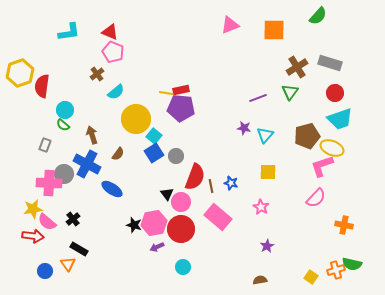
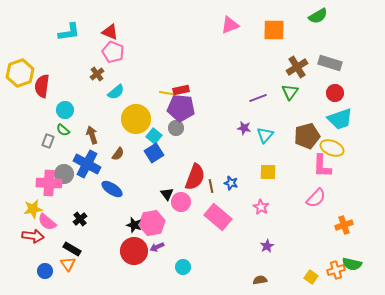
green semicircle at (318, 16): rotated 18 degrees clockwise
green semicircle at (63, 125): moved 5 px down
gray rectangle at (45, 145): moved 3 px right, 4 px up
gray circle at (176, 156): moved 28 px up
pink L-shape at (322, 166): rotated 70 degrees counterclockwise
black cross at (73, 219): moved 7 px right
pink hexagon at (154, 223): moved 2 px left
orange cross at (344, 225): rotated 30 degrees counterclockwise
red circle at (181, 229): moved 47 px left, 22 px down
black rectangle at (79, 249): moved 7 px left
